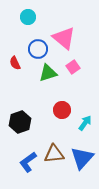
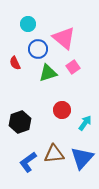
cyan circle: moved 7 px down
